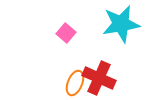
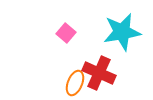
cyan star: moved 1 px right, 8 px down
red cross: moved 5 px up
